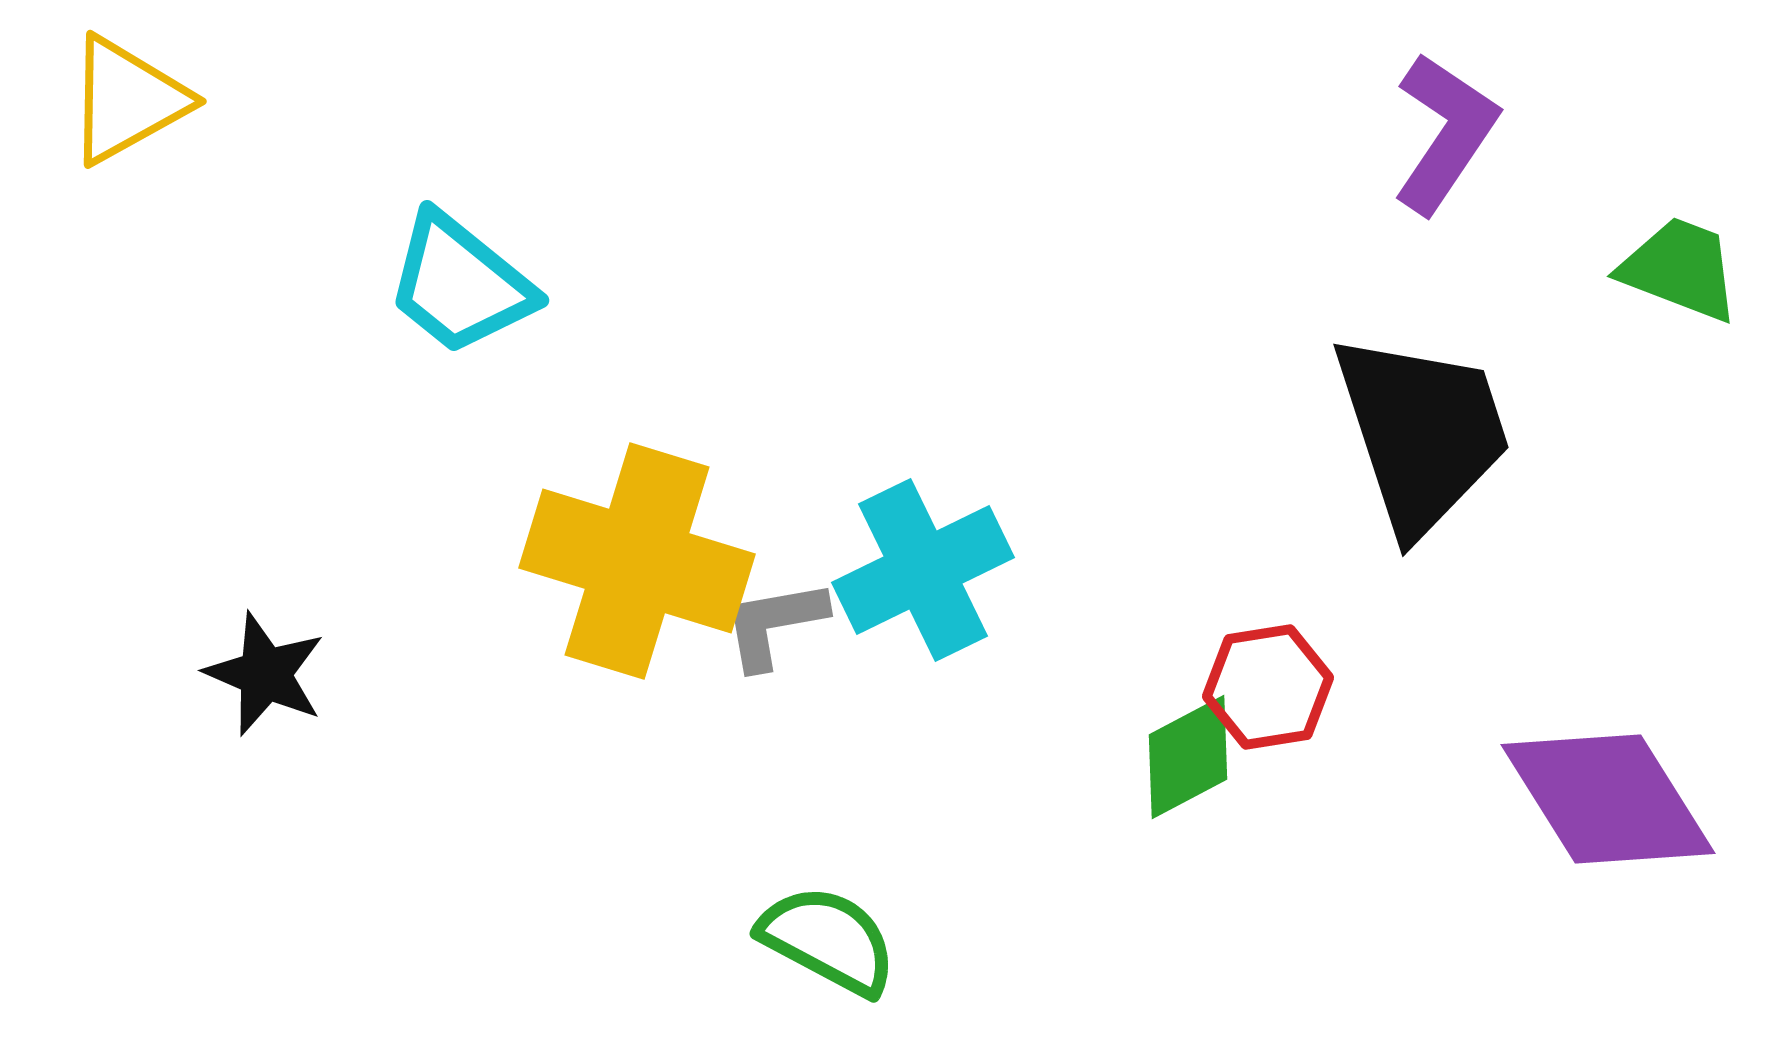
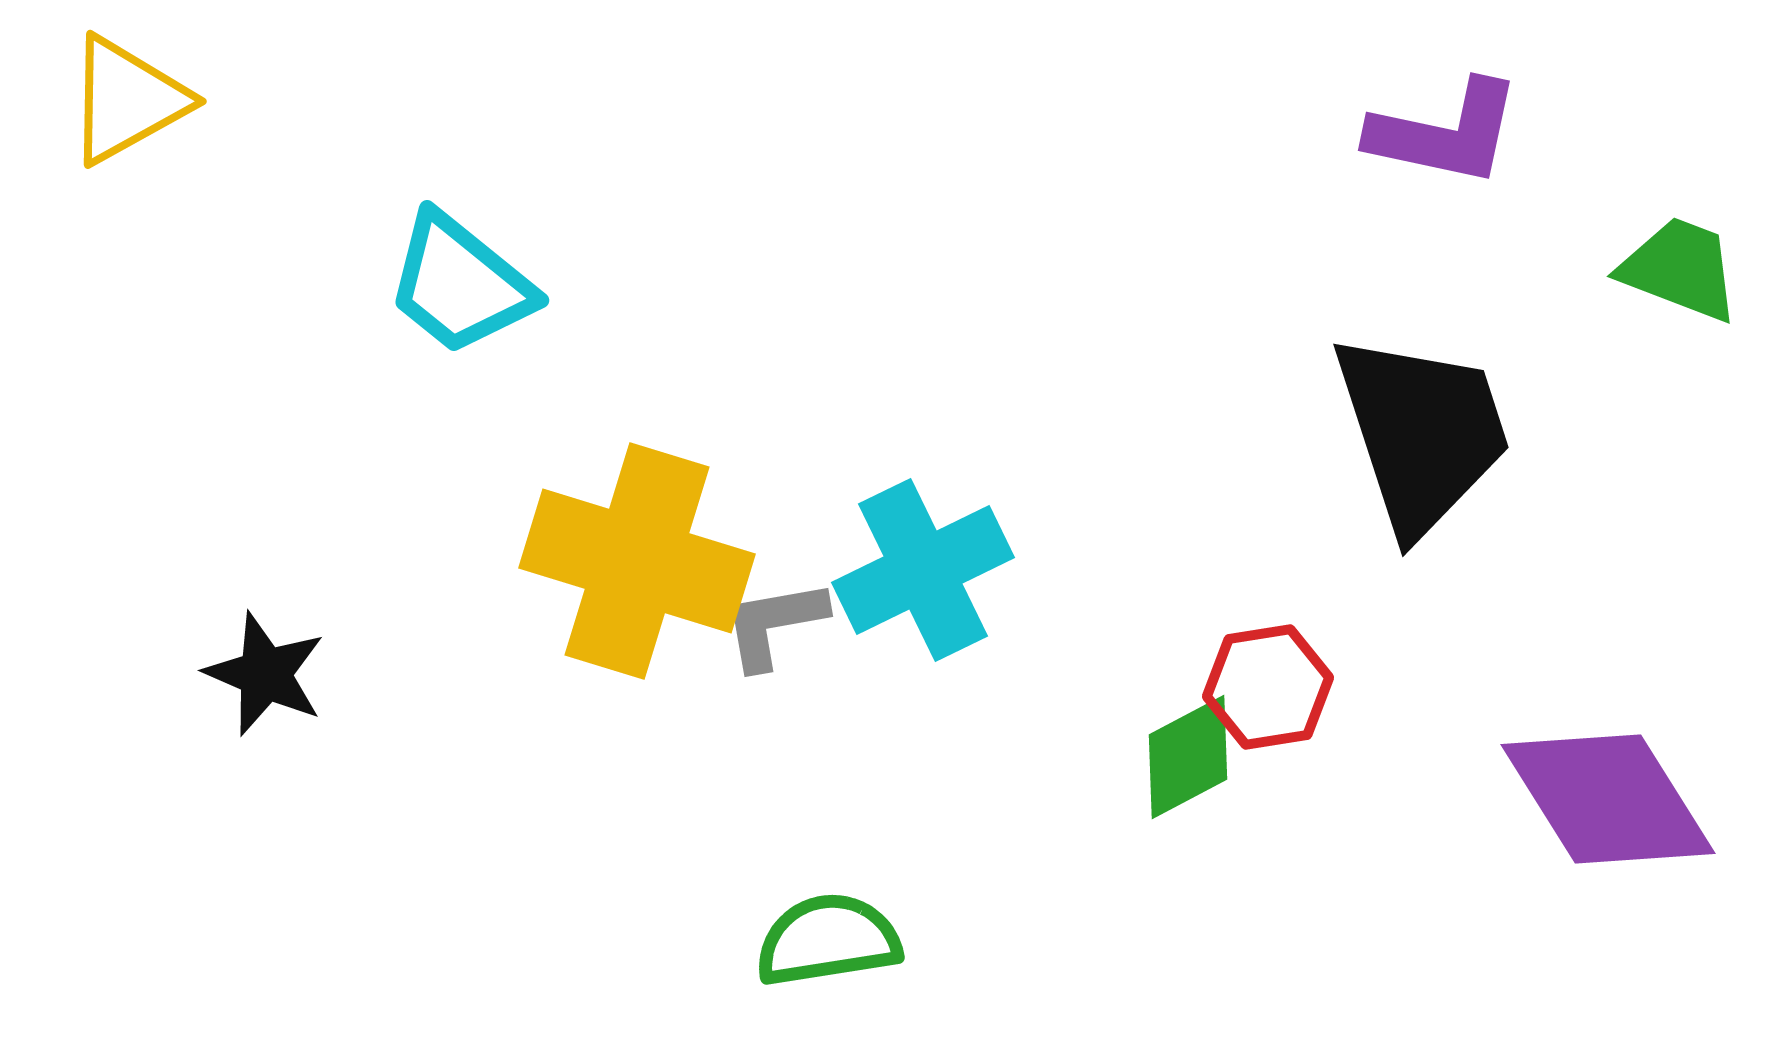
purple L-shape: rotated 68 degrees clockwise
green semicircle: rotated 37 degrees counterclockwise
